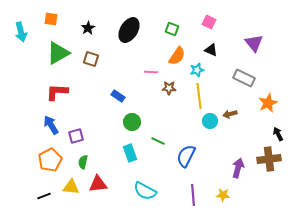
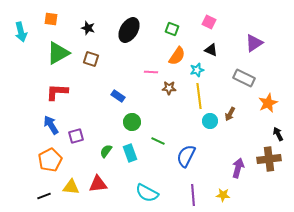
black star: rotated 24 degrees counterclockwise
purple triangle: rotated 36 degrees clockwise
brown arrow: rotated 48 degrees counterclockwise
green semicircle: moved 23 px right, 11 px up; rotated 24 degrees clockwise
cyan semicircle: moved 2 px right, 2 px down
